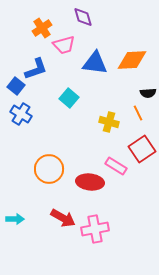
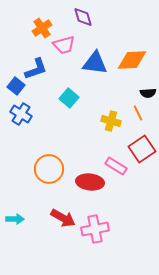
yellow cross: moved 2 px right, 1 px up
